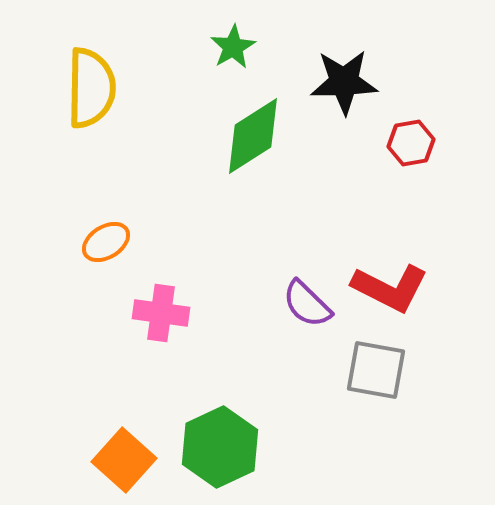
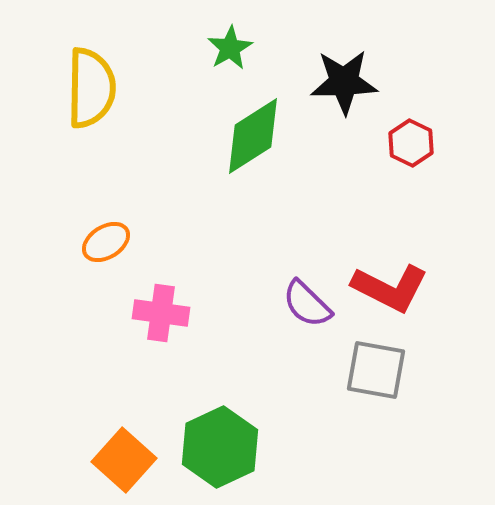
green star: moved 3 px left, 1 px down
red hexagon: rotated 24 degrees counterclockwise
